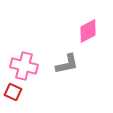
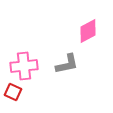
pink cross: rotated 20 degrees counterclockwise
